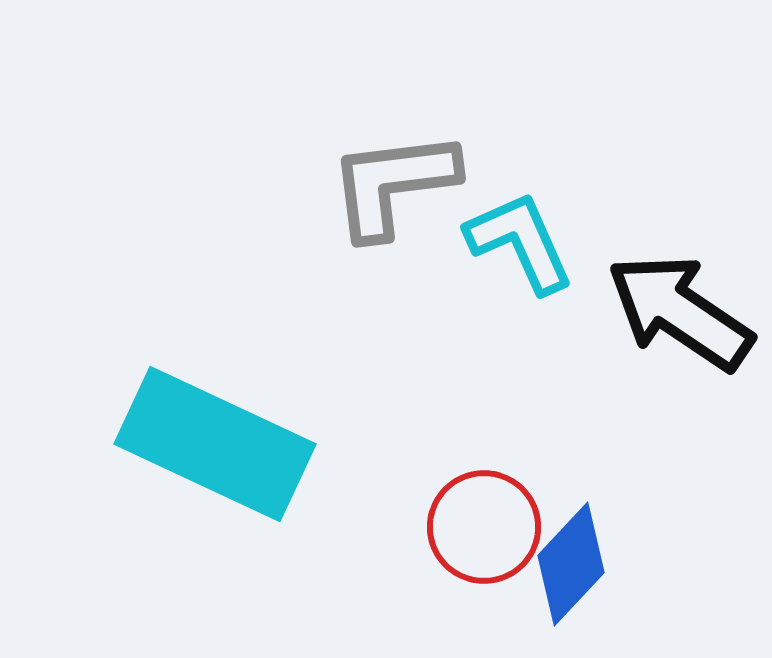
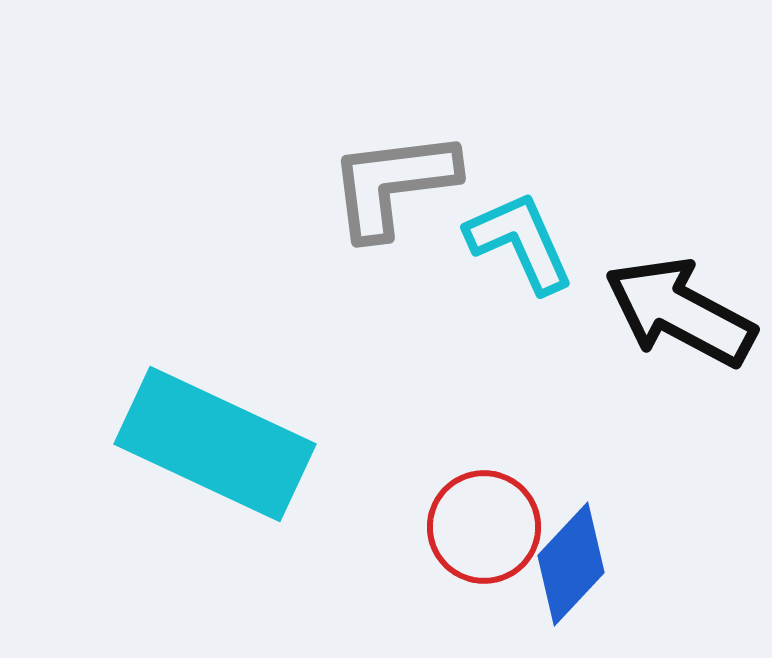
black arrow: rotated 6 degrees counterclockwise
